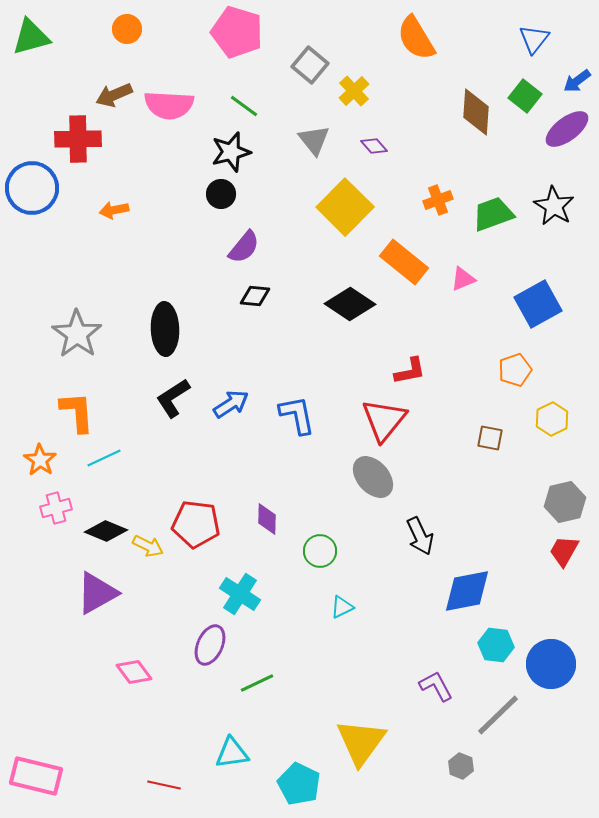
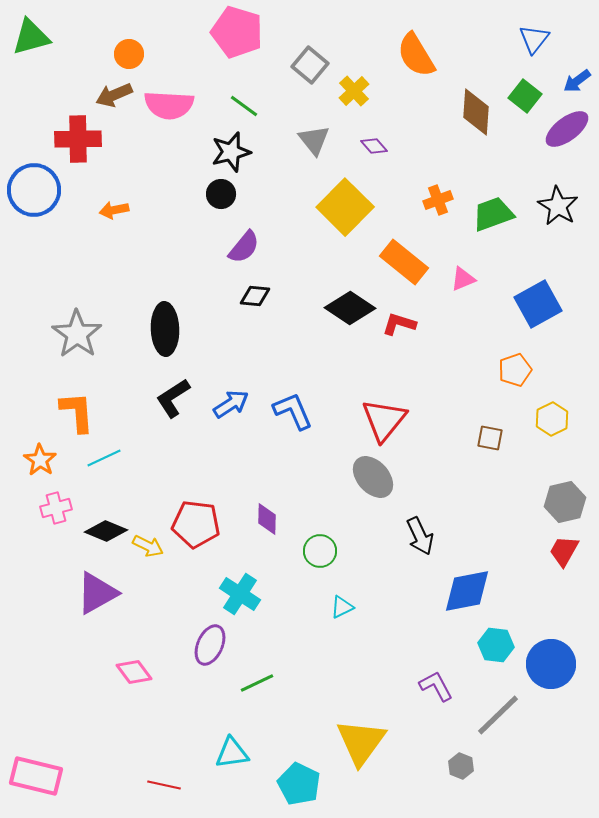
orange circle at (127, 29): moved 2 px right, 25 px down
orange semicircle at (416, 38): moved 17 px down
blue circle at (32, 188): moved 2 px right, 2 px down
black star at (554, 206): moved 4 px right
black diamond at (350, 304): moved 4 px down
red L-shape at (410, 371): moved 11 px left, 47 px up; rotated 152 degrees counterclockwise
blue L-shape at (297, 415): moved 4 px left, 4 px up; rotated 12 degrees counterclockwise
